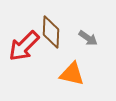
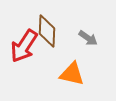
brown diamond: moved 4 px left, 1 px up
red arrow: rotated 12 degrees counterclockwise
